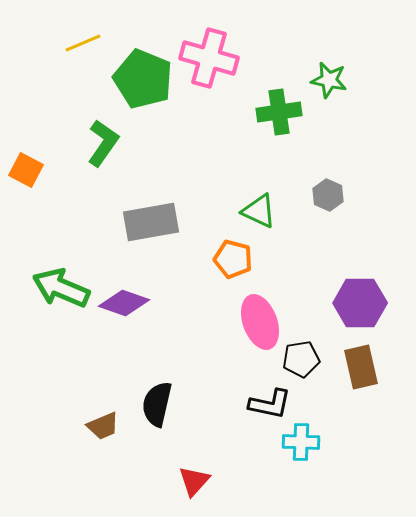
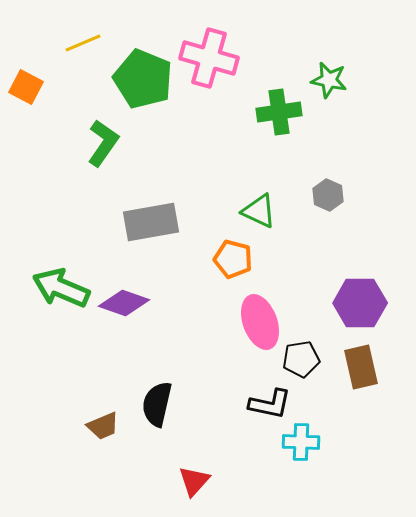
orange square: moved 83 px up
